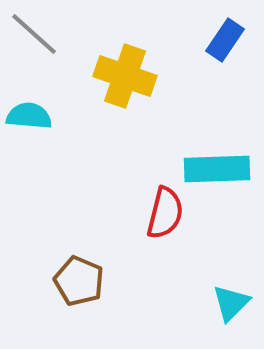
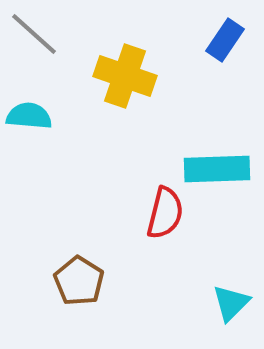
brown pentagon: rotated 9 degrees clockwise
